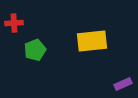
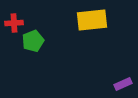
yellow rectangle: moved 21 px up
green pentagon: moved 2 px left, 9 px up
